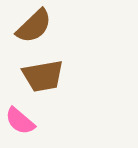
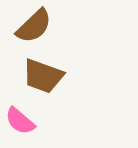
brown trapezoid: rotated 30 degrees clockwise
